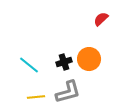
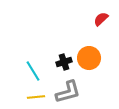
orange circle: moved 1 px up
cyan line: moved 4 px right, 6 px down; rotated 20 degrees clockwise
